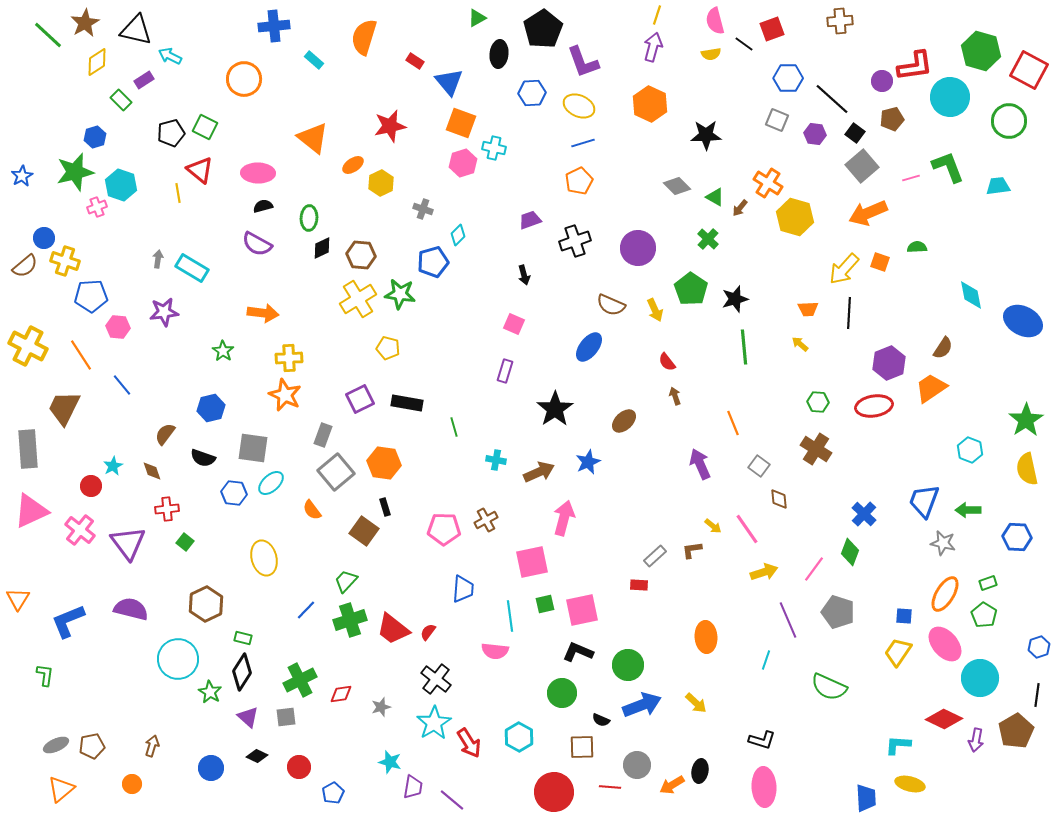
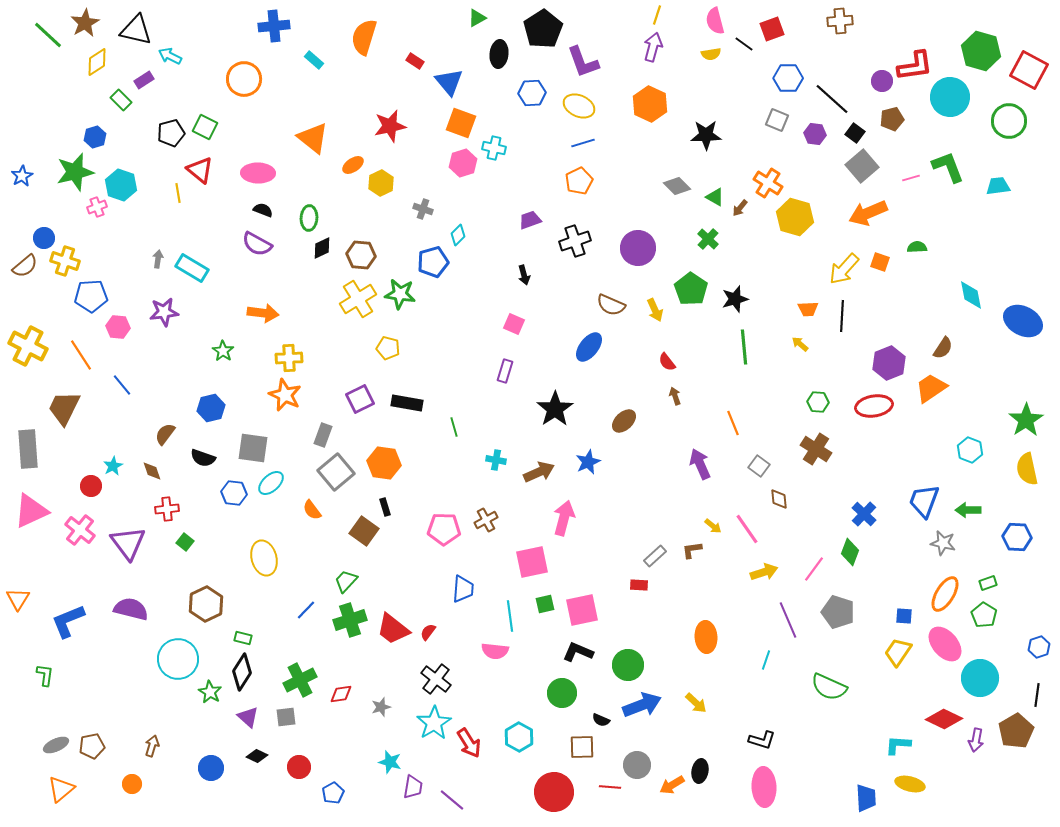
black semicircle at (263, 206): moved 4 px down; rotated 36 degrees clockwise
black line at (849, 313): moved 7 px left, 3 px down
